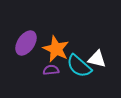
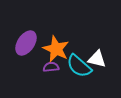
purple semicircle: moved 3 px up
